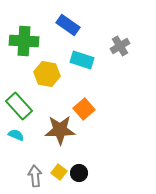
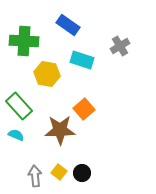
black circle: moved 3 px right
